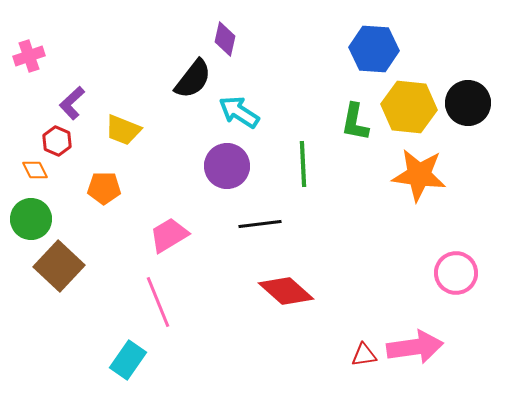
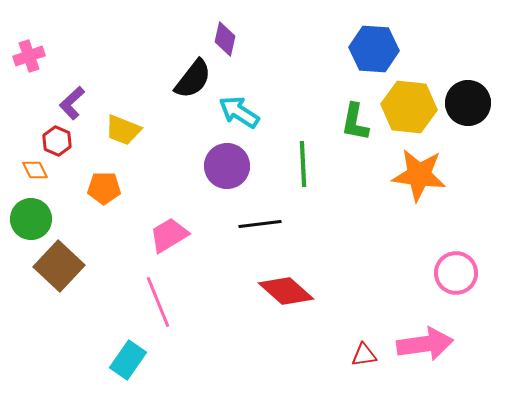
pink arrow: moved 10 px right, 3 px up
